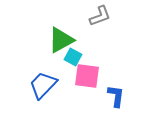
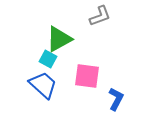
green triangle: moved 2 px left, 1 px up
cyan square: moved 25 px left, 2 px down
blue trapezoid: rotated 88 degrees clockwise
blue L-shape: moved 3 px down; rotated 20 degrees clockwise
